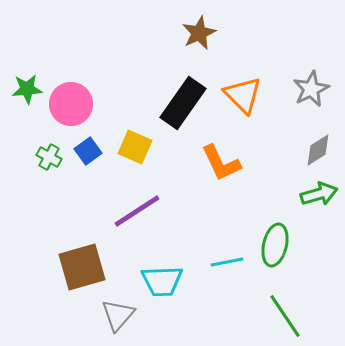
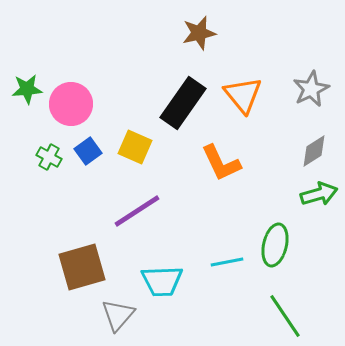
brown star: rotated 12 degrees clockwise
orange triangle: rotated 6 degrees clockwise
gray diamond: moved 4 px left, 1 px down
